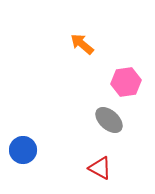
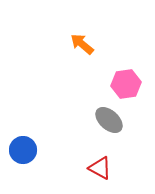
pink hexagon: moved 2 px down
